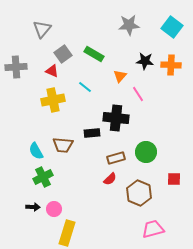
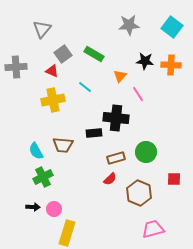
black rectangle: moved 2 px right
